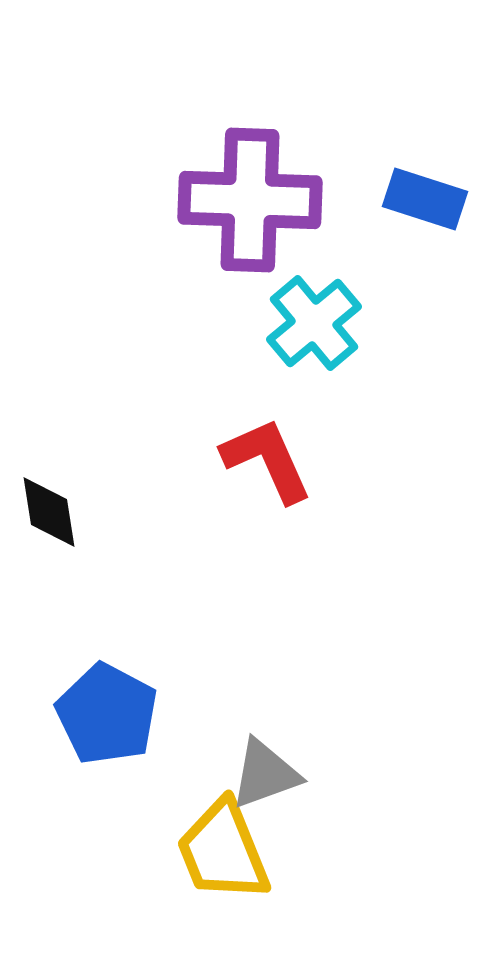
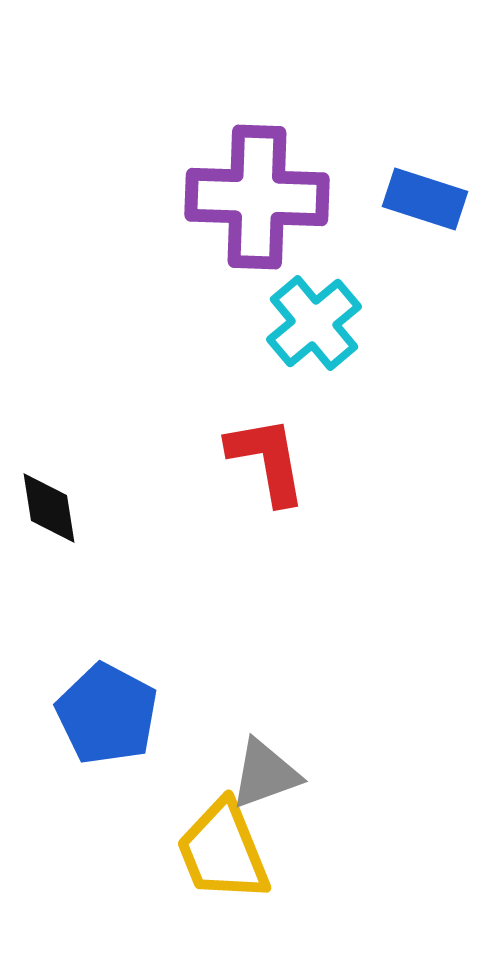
purple cross: moved 7 px right, 3 px up
red L-shape: rotated 14 degrees clockwise
black diamond: moved 4 px up
